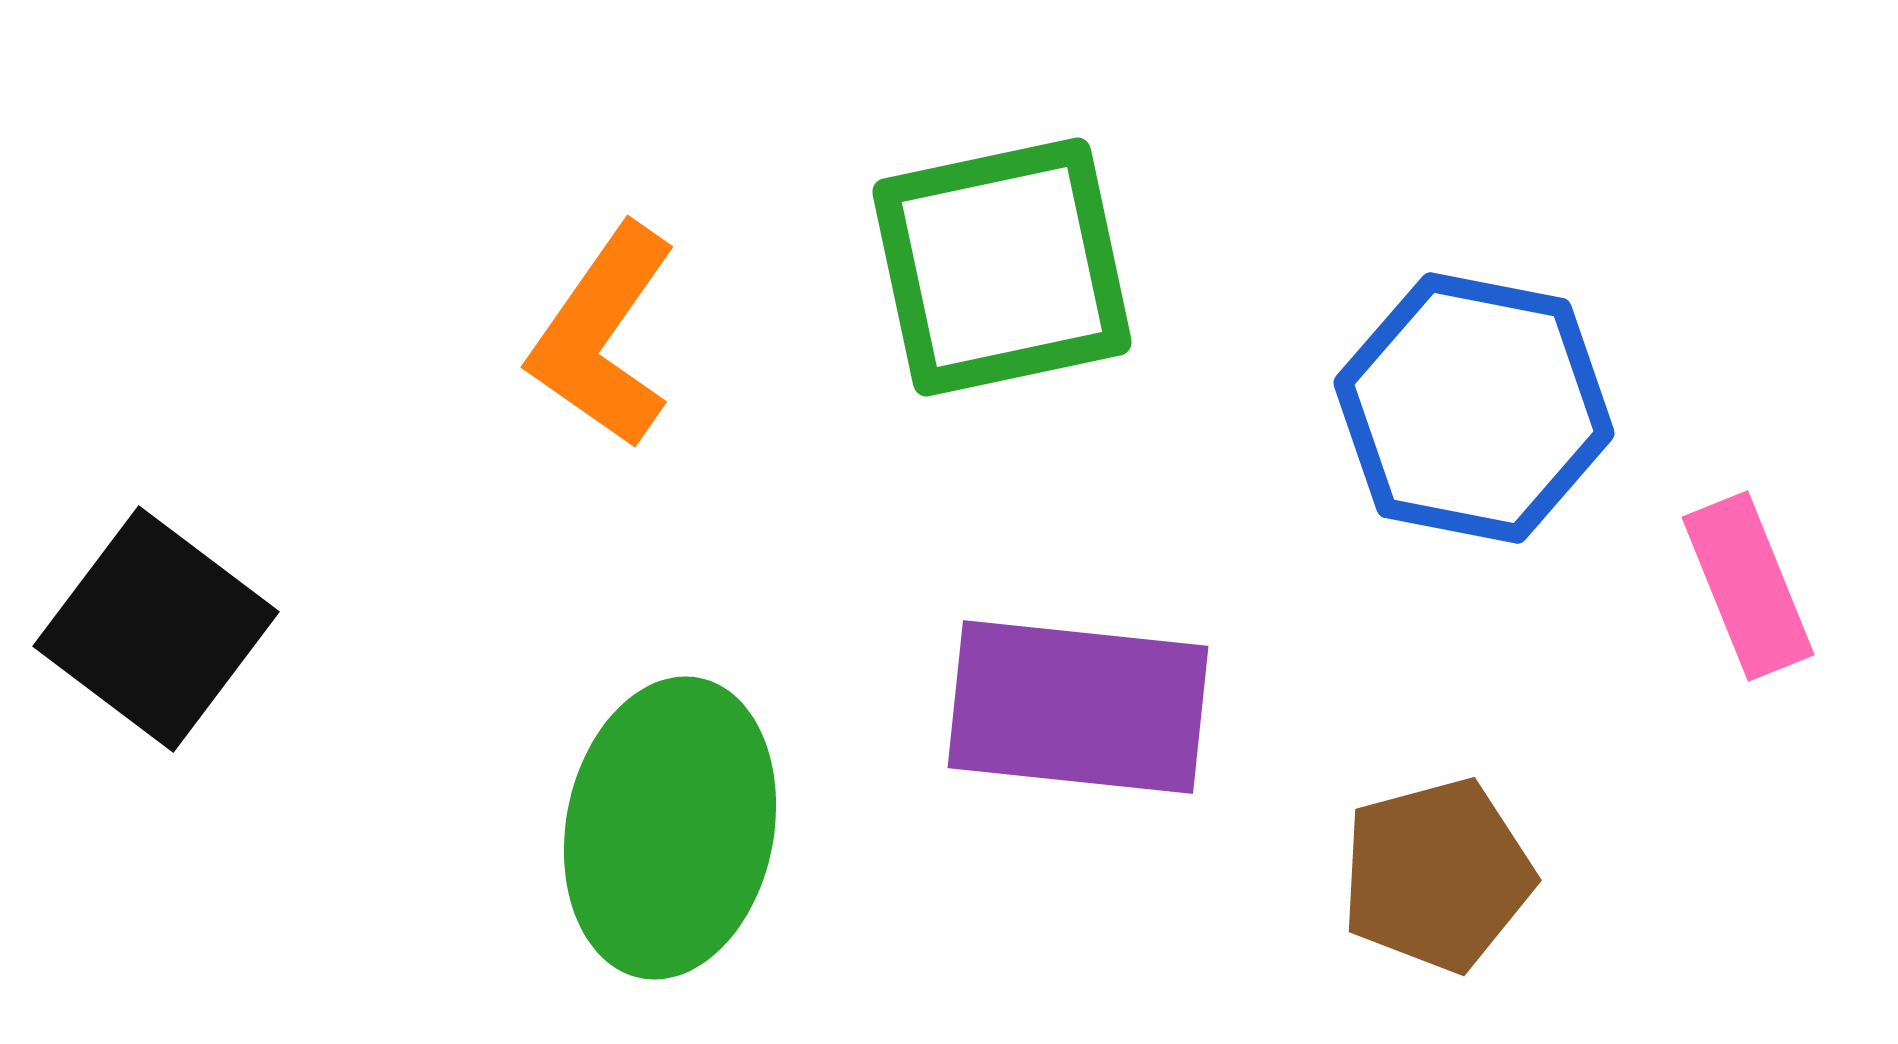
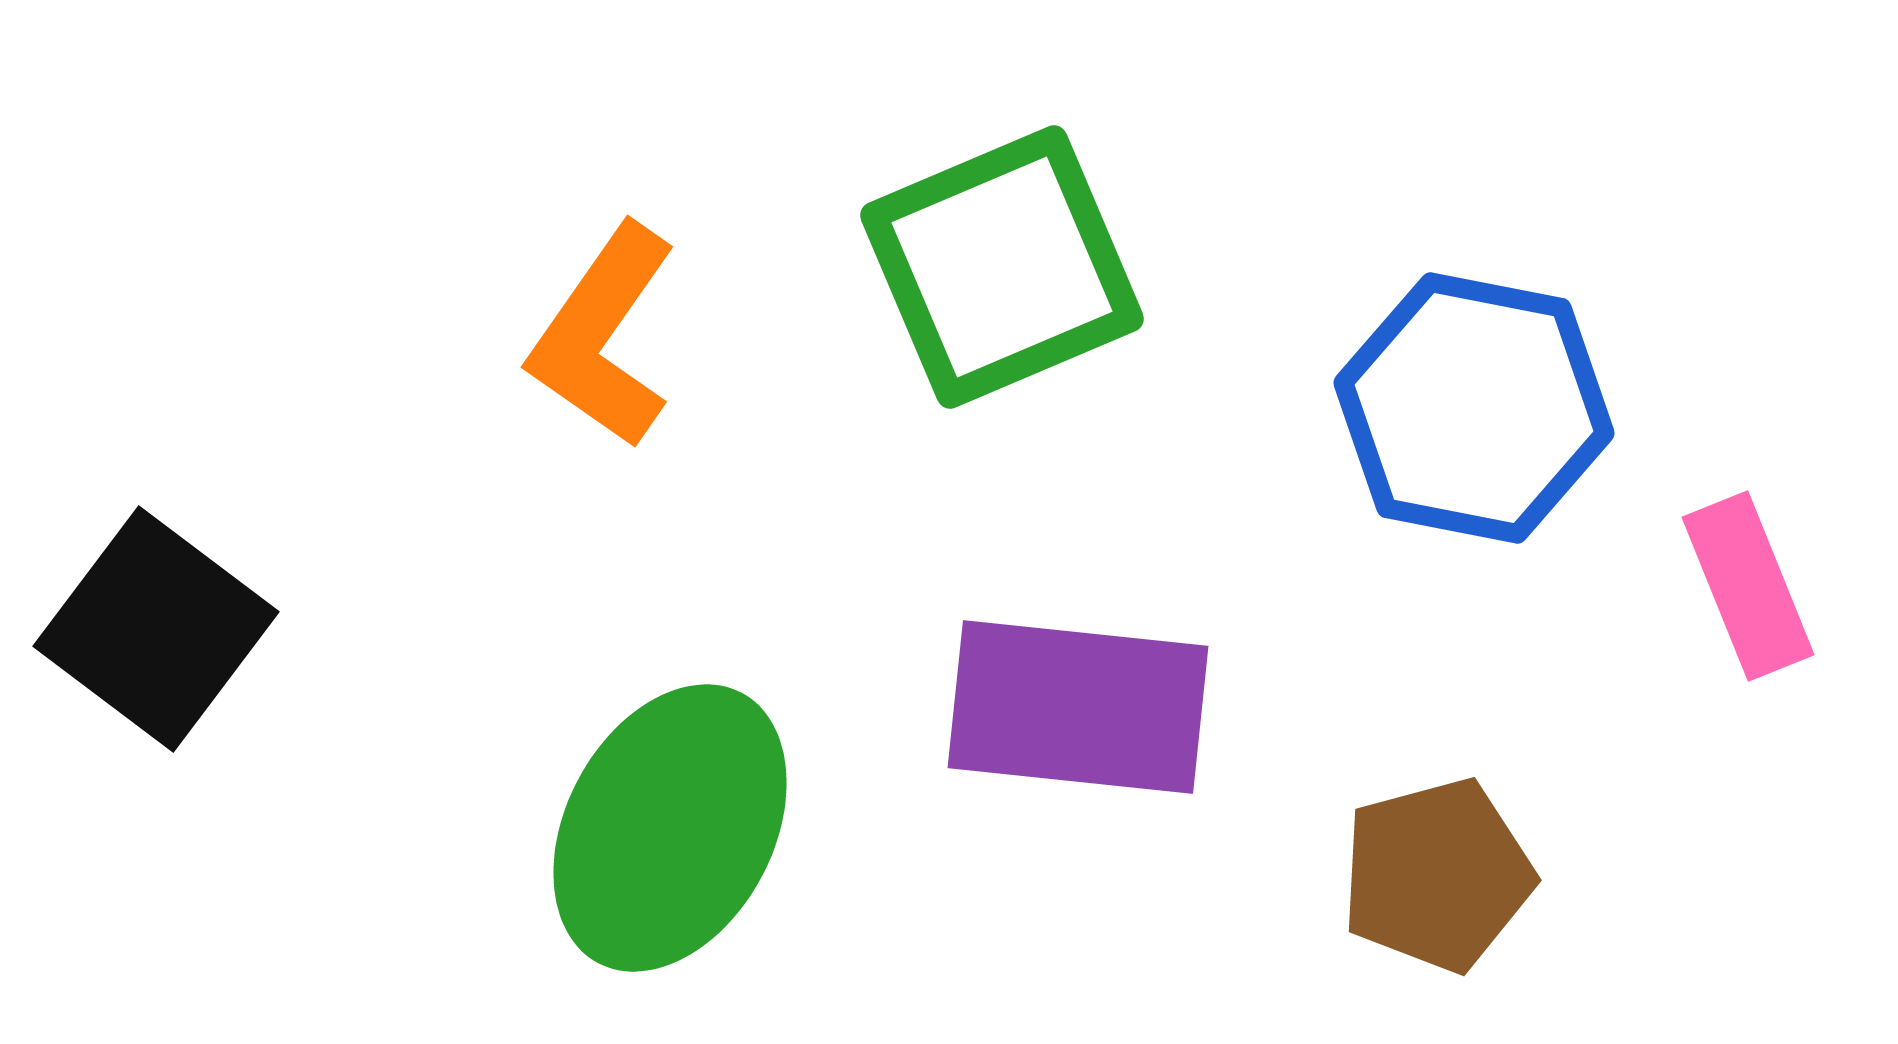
green square: rotated 11 degrees counterclockwise
green ellipse: rotated 17 degrees clockwise
